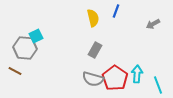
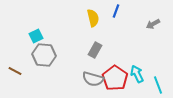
gray hexagon: moved 19 px right, 7 px down
cyan arrow: rotated 30 degrees counterclockwise
